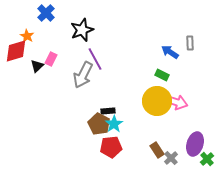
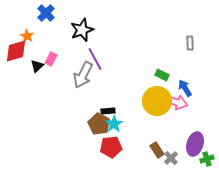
blue arrow: moved 15 px right, 36 px down; rotated 24 degrees clockwise
green cross: rotated 24 degrees clockwise
